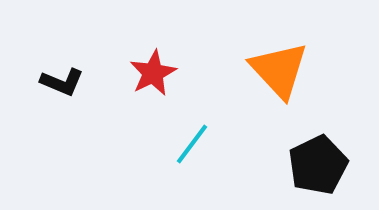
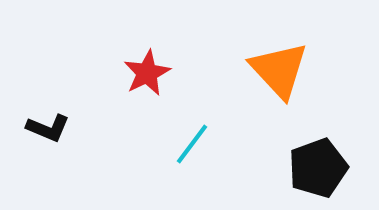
red star: moved 6 px left
black L-shape: moved 14 px left, 46 px down
black pentagon: moved 3 px down; rotated 6 degrees clockwise
